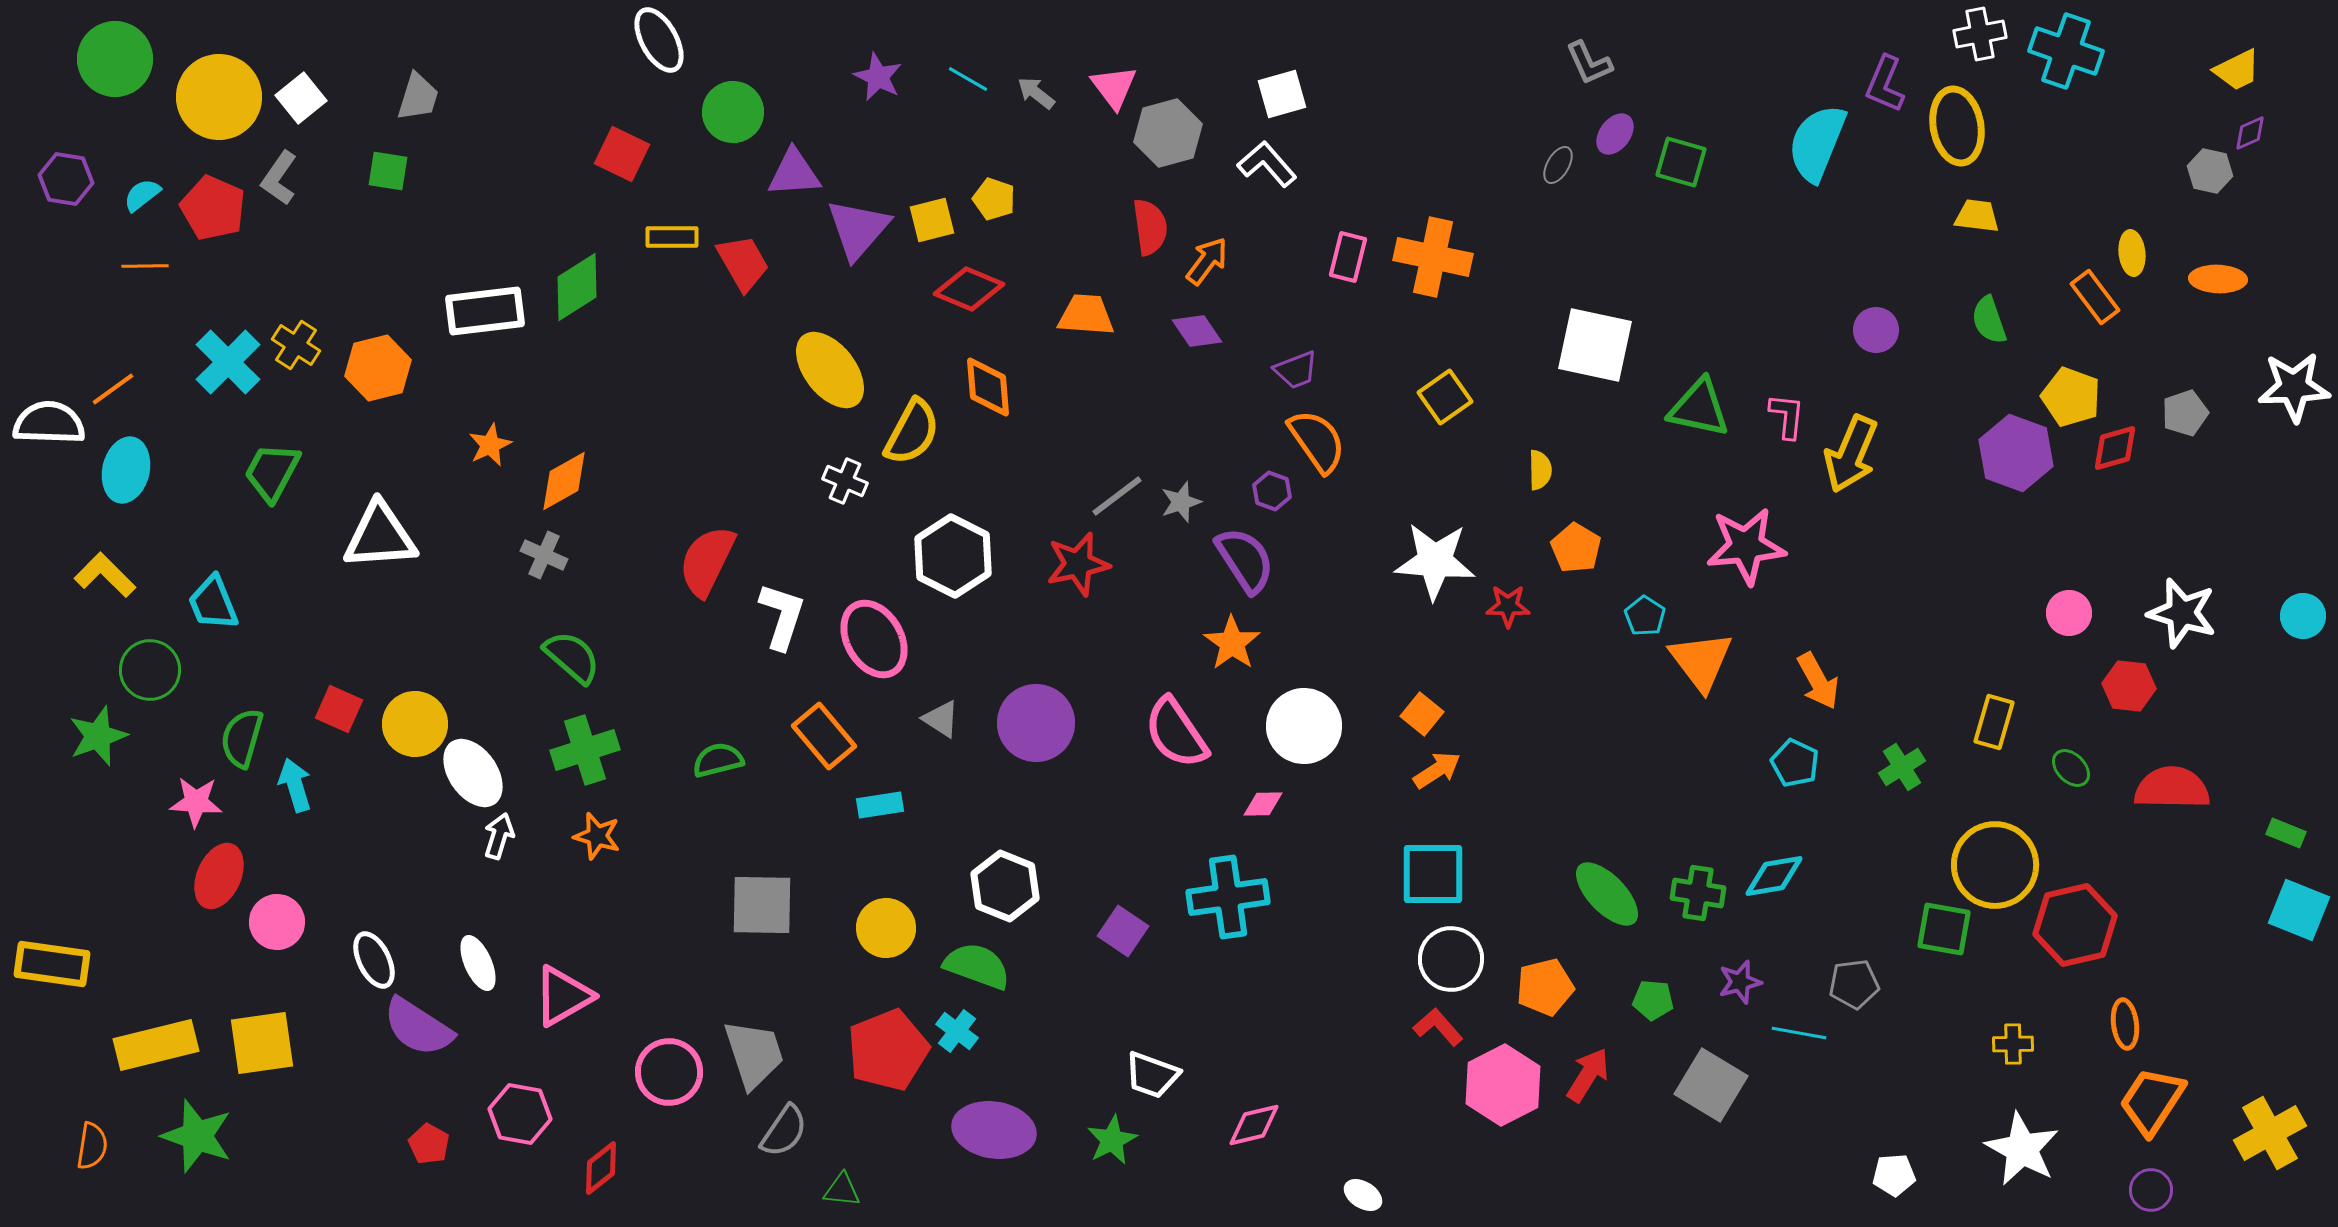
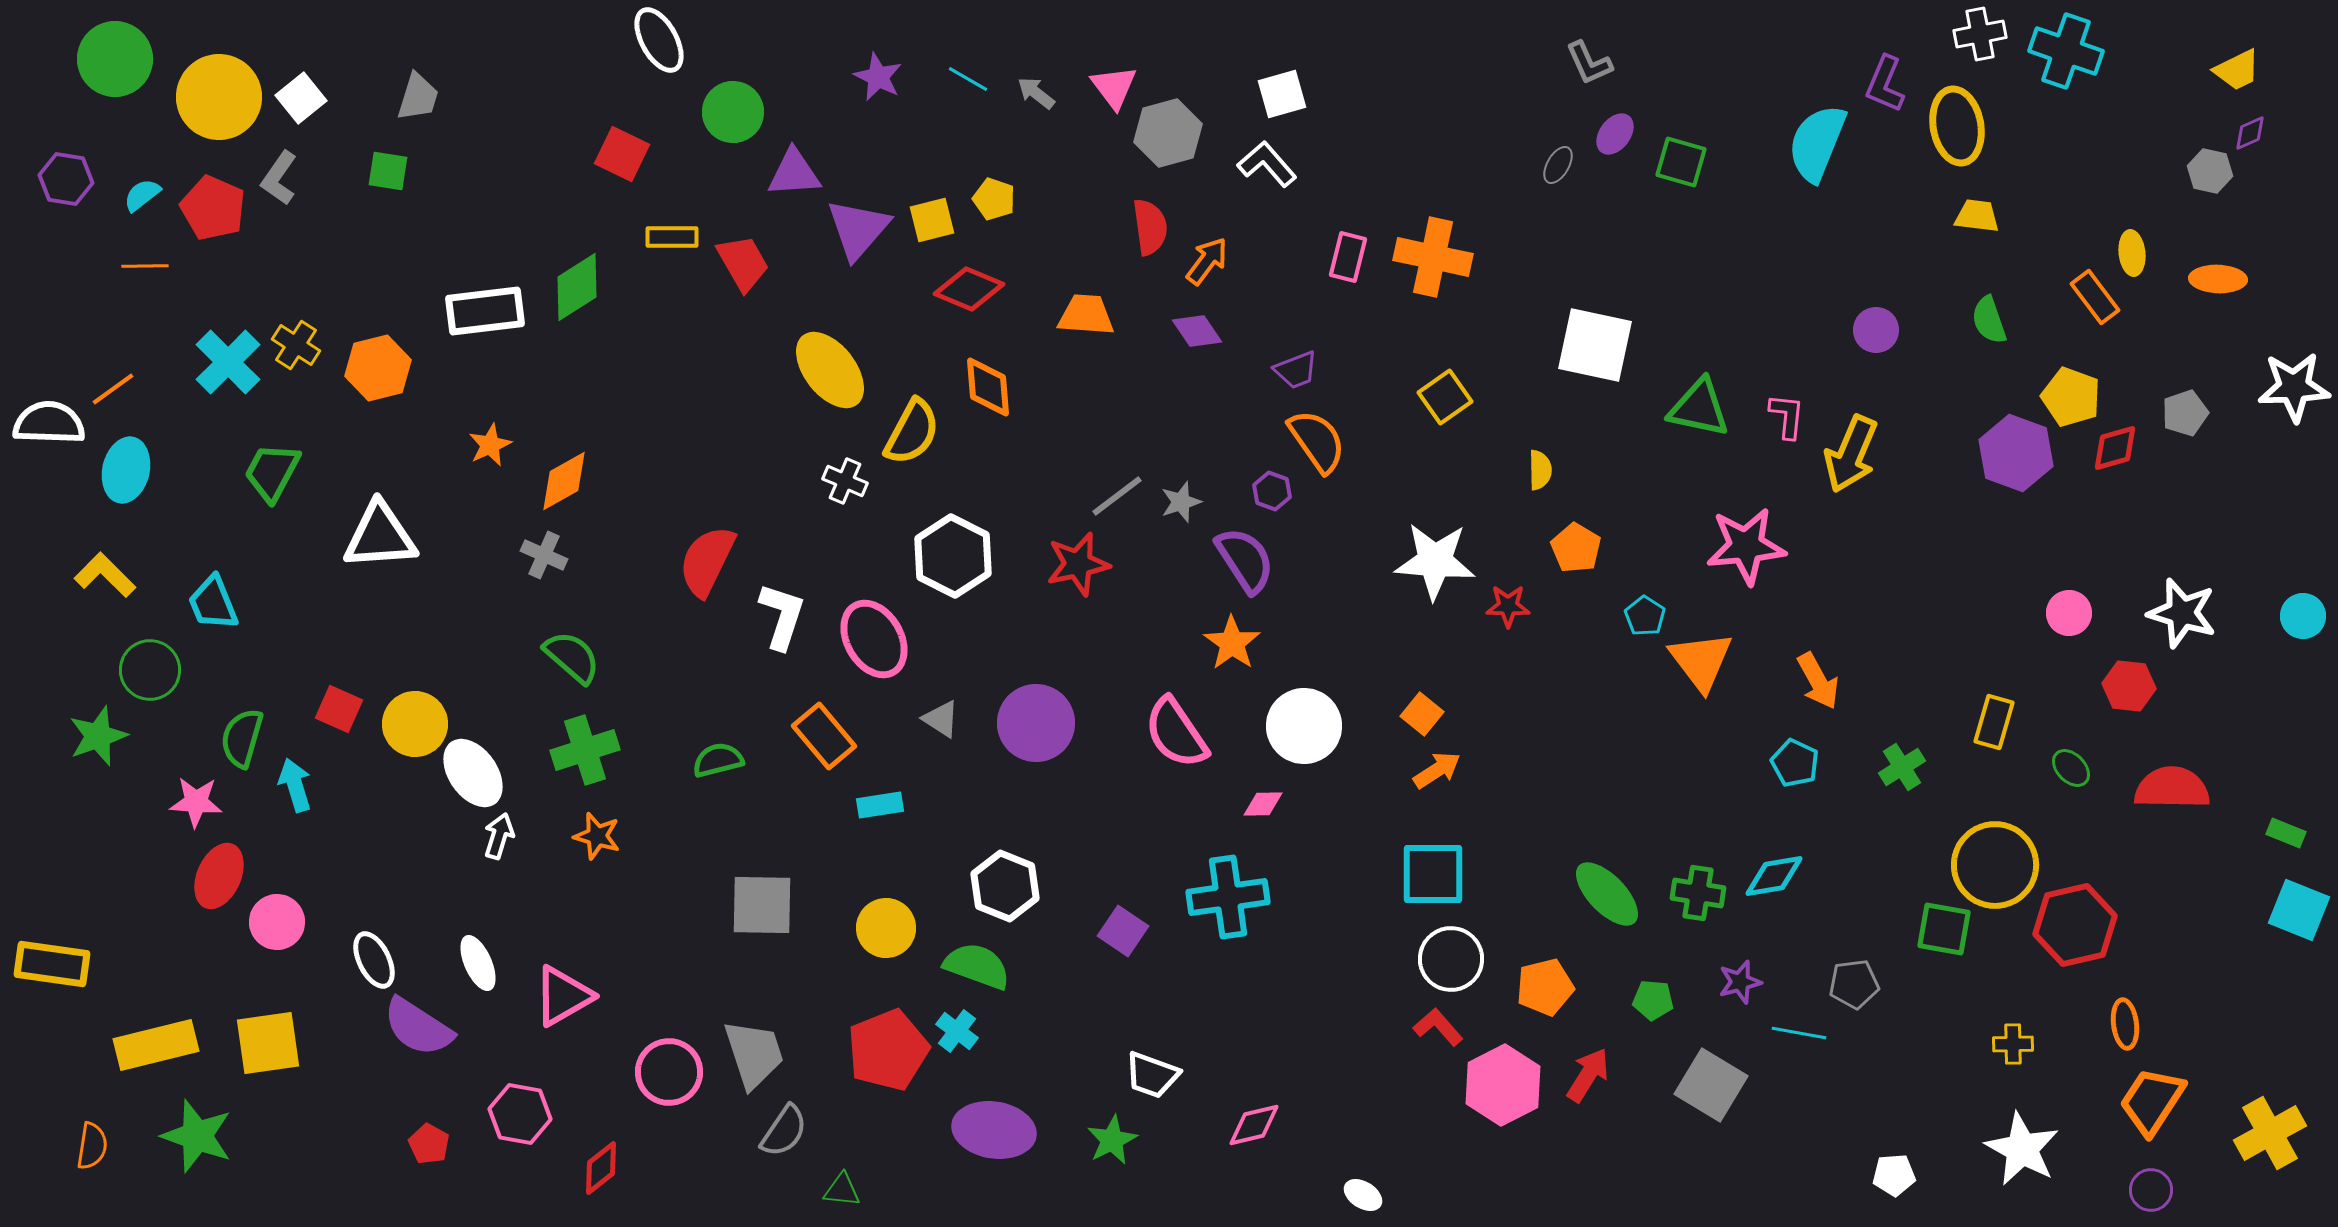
yellow square at (262, 1043): moved 6 px right
